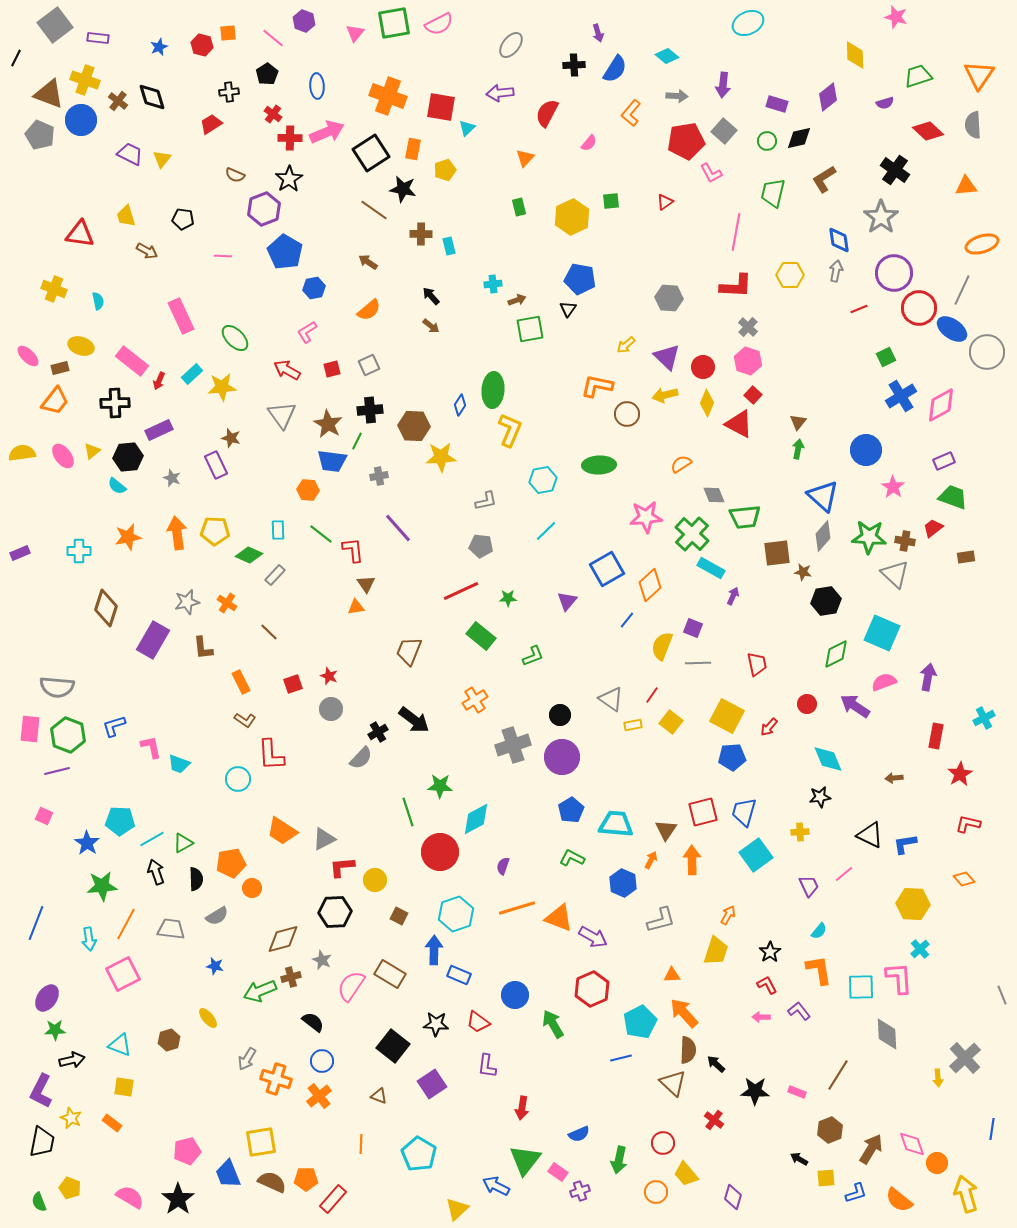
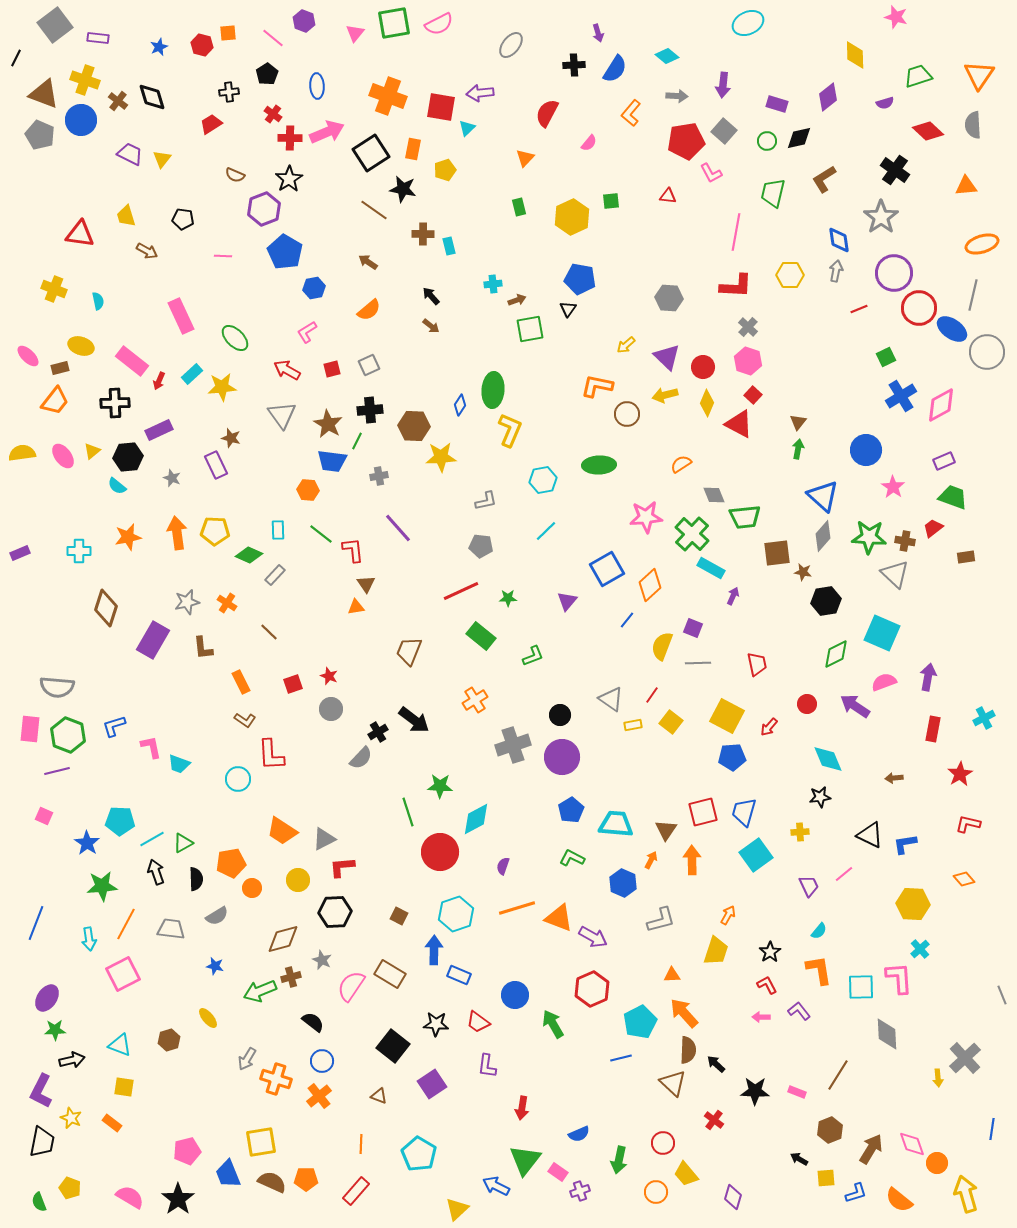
purple arrow at (500, 93): moved 20 px left
brown triangle at (49, 94): moved 5 px left
red triangle at (665, 202): moved 3 px right, 6 px up; rotated 42 degrees clockwise
brown cross at (421, 234): moved 2 px right
gray line at (962, 290): moved 11 px right, 5 px down; rotated 12 degrees counterclockwise
red rectangle at (936, 736): moved 3 px left, 7 px up
yellow circle at (375, 880): moved 77 px left
red rectangle at (333, 1199): moved 23 px right, 8 px up
